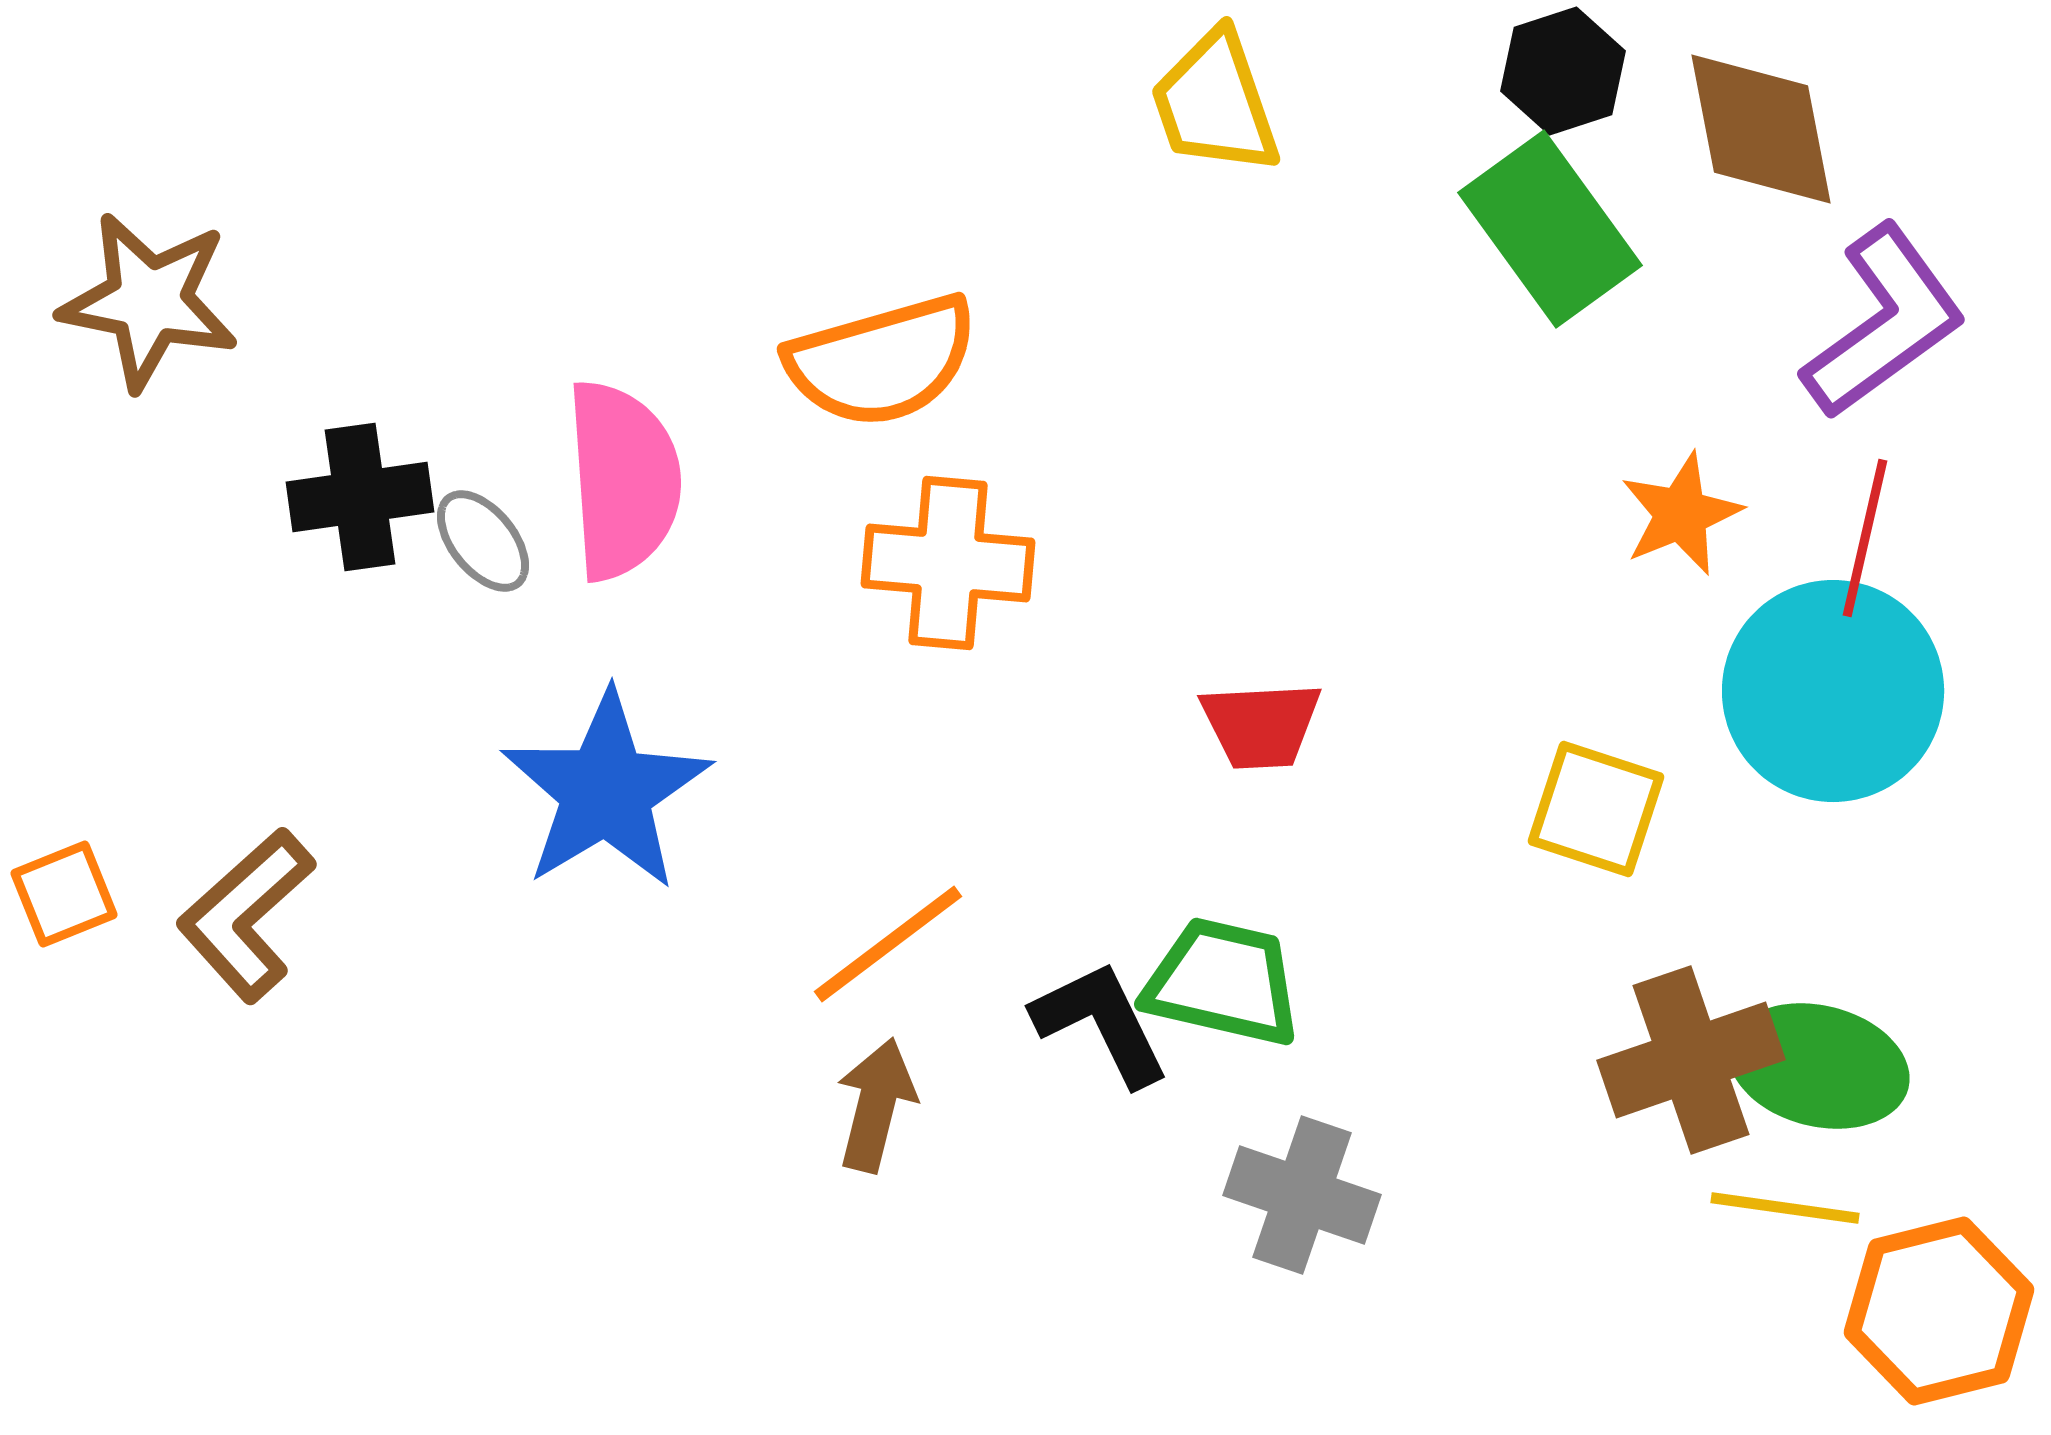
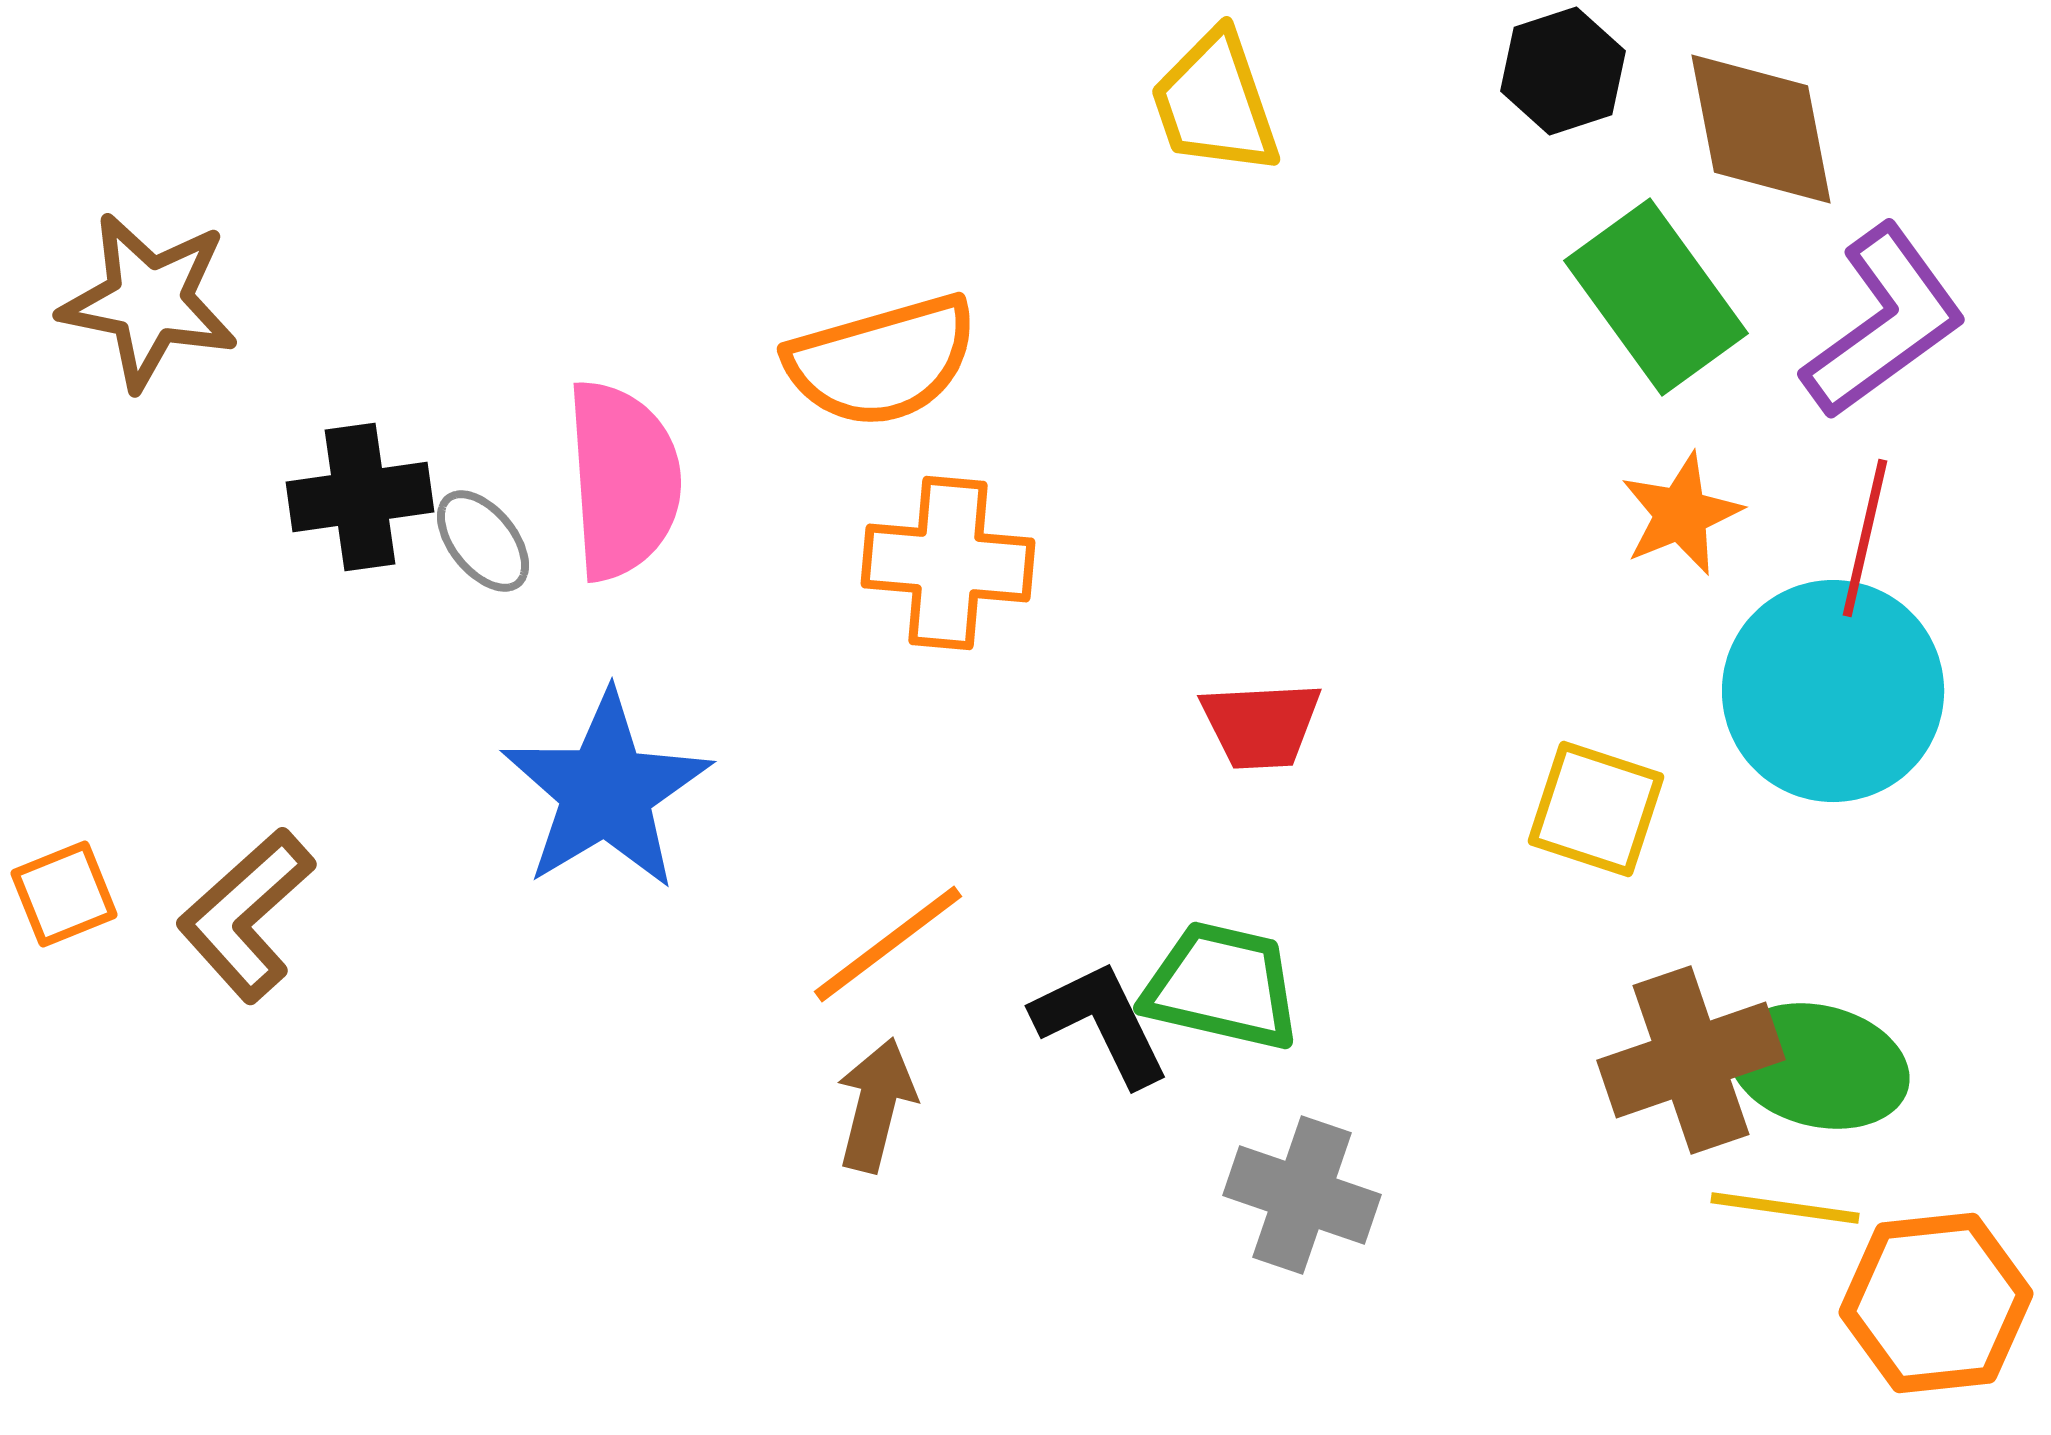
green rectangle: moved 106 px right, 68 px down
green trapezoid: moved 1 px left, 4 px down
orange hexagon: moved 3 px left, 8 px up; rotated 8 degrees clockwise
